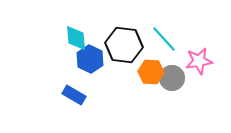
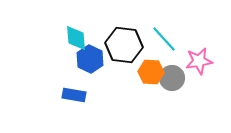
blue rectangle: rotated 20 degrees counterclockwise
